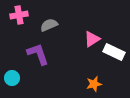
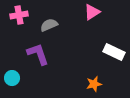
pink triangle: moved 27 px up
